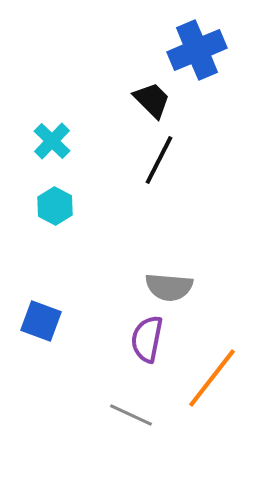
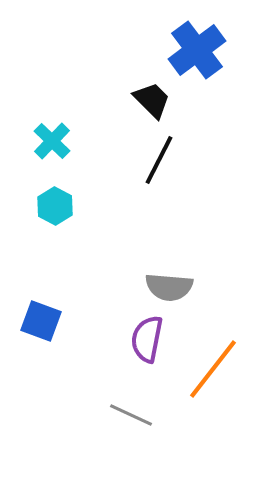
blue cross: rotated 14 degrees counterclockwise
orange line: moved 1 px right, 9 px up
